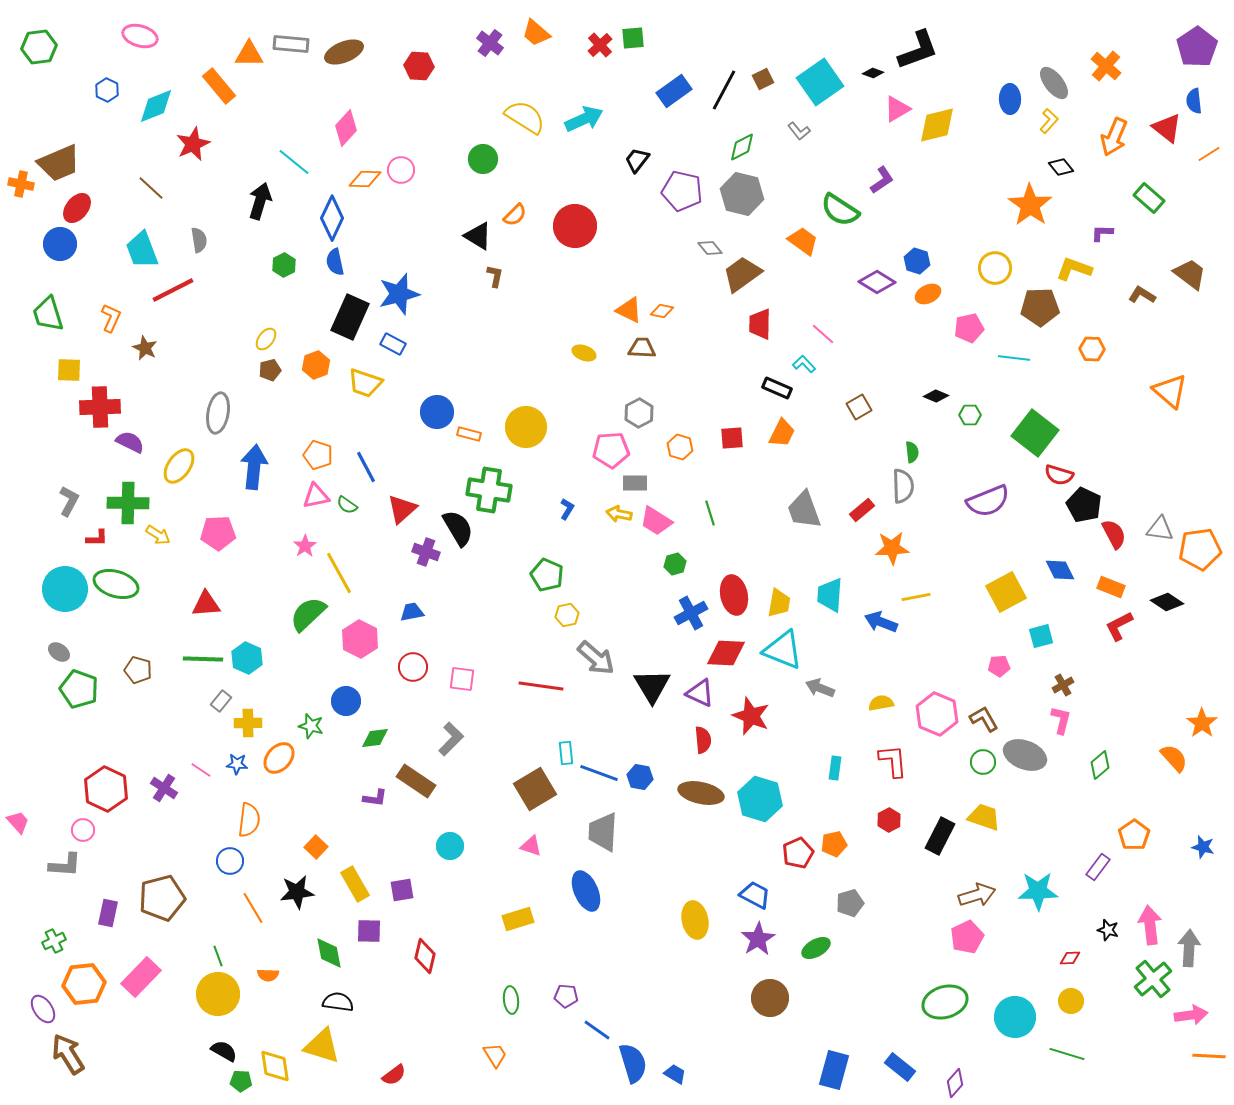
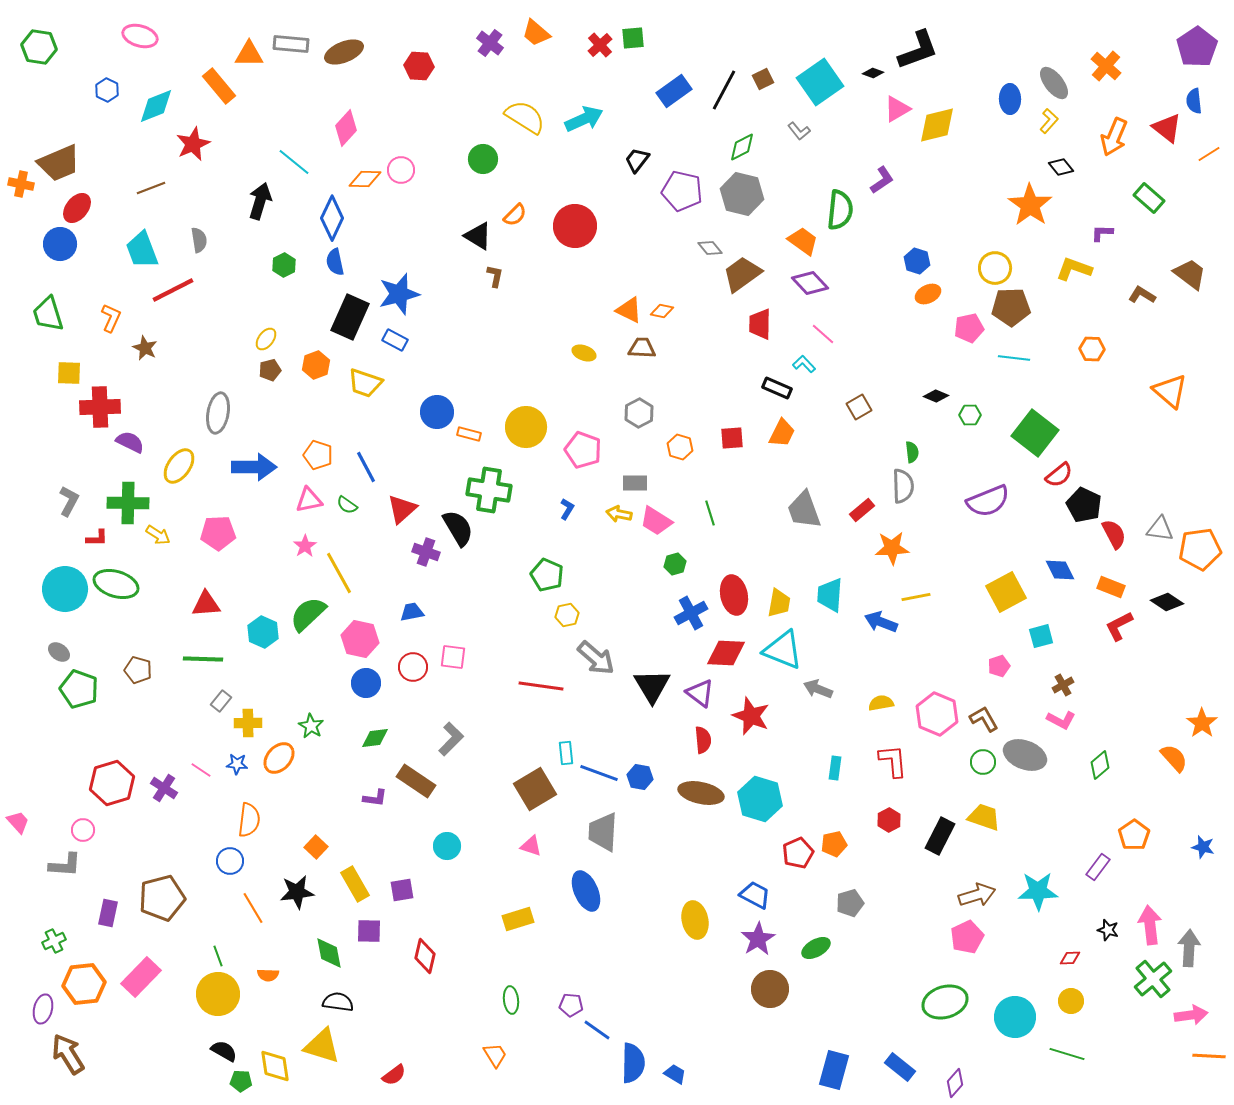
green hexagon at (39, 47): rotated 16 degrees clockwise
brown line at (151, 188): rotated 64 degrees counterclockwise
green semicircle at (840, 210): rotated 117 degrees counterclockwise
purple diamond at (877, 282): moved 67 px left, 1 px down; rotated 15 degrees clockwise
brown pentagon at (1040, 307): moved 29 px left
blue rectangle at (393, 344): moved 2 px right, 4 px up
yellow square at (69, 370): moved 3 px down
pink pentagon at (611, 450): moved 28 px left; rotated 24 degrees clockwise
blue arrow at (254, 467): rotated 84 degrees clockwise
red semicircle at (1059, 475): rotated 56 degrees counterclockwise
pink triangle at (316, 496): moved 7 px left, 4 px down
pink hexagon at (360, 639): rotated 15 degrees counterclockwise
cyan hexagon at (247, 658): moved 16 px right, 26 px up
pink pentagon at (999, 666): rotated 15 degrees counterclockwise
pink square at (462, 679): moved 9 px left, 22 px up
gray arrow at (820, 688): moved 2 px left, 1 px down
purple triangle at (700, 693): rotated 12 degrees clockwise
blue circle at (346, 701): moved 20 px right, 18 px up
pink L-shape at (1061, 720): rotated 104 degrees clockwise
green star at (311, 726): rotated 15 degrees clockwise
red hexagon at (106, 789): moved 6 px right, 6 px up; rotated 18 degrees clockwise
cyan circle at (450, 846): moved 3 px left
purple pentagon at (566, 996): moved 5 px right, 9 px down
brown circle at (770, 998): moved 9 px up
purple ellipse at (43, 1009): rotated 48 degrees clockwise
blue semicircle at (633, 1063): rotated 18 degrees clockwise
